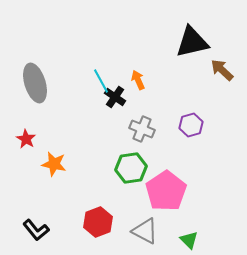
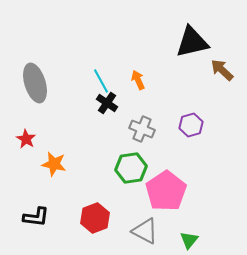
black cross: moved 8 px left, 6 px down
red hexagon: moved 3 px left, 4 px up
black L-shape: moved 13 px up; rotated 44 degrees counterclockwise
green triangle: rotated 24 degrees clockwise
